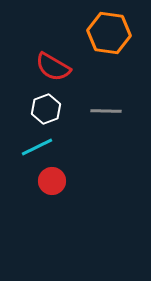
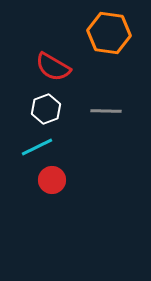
red circle: moved 1 px up
